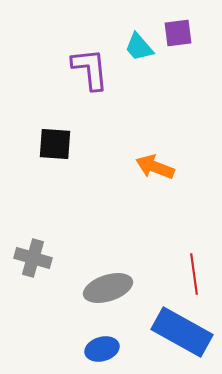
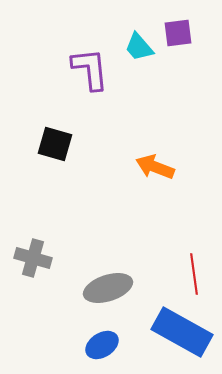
black square: rotated 12 degrees clockwise
blue ellipse: moved 4 px up; rotated 16 degrees counterclockwise
